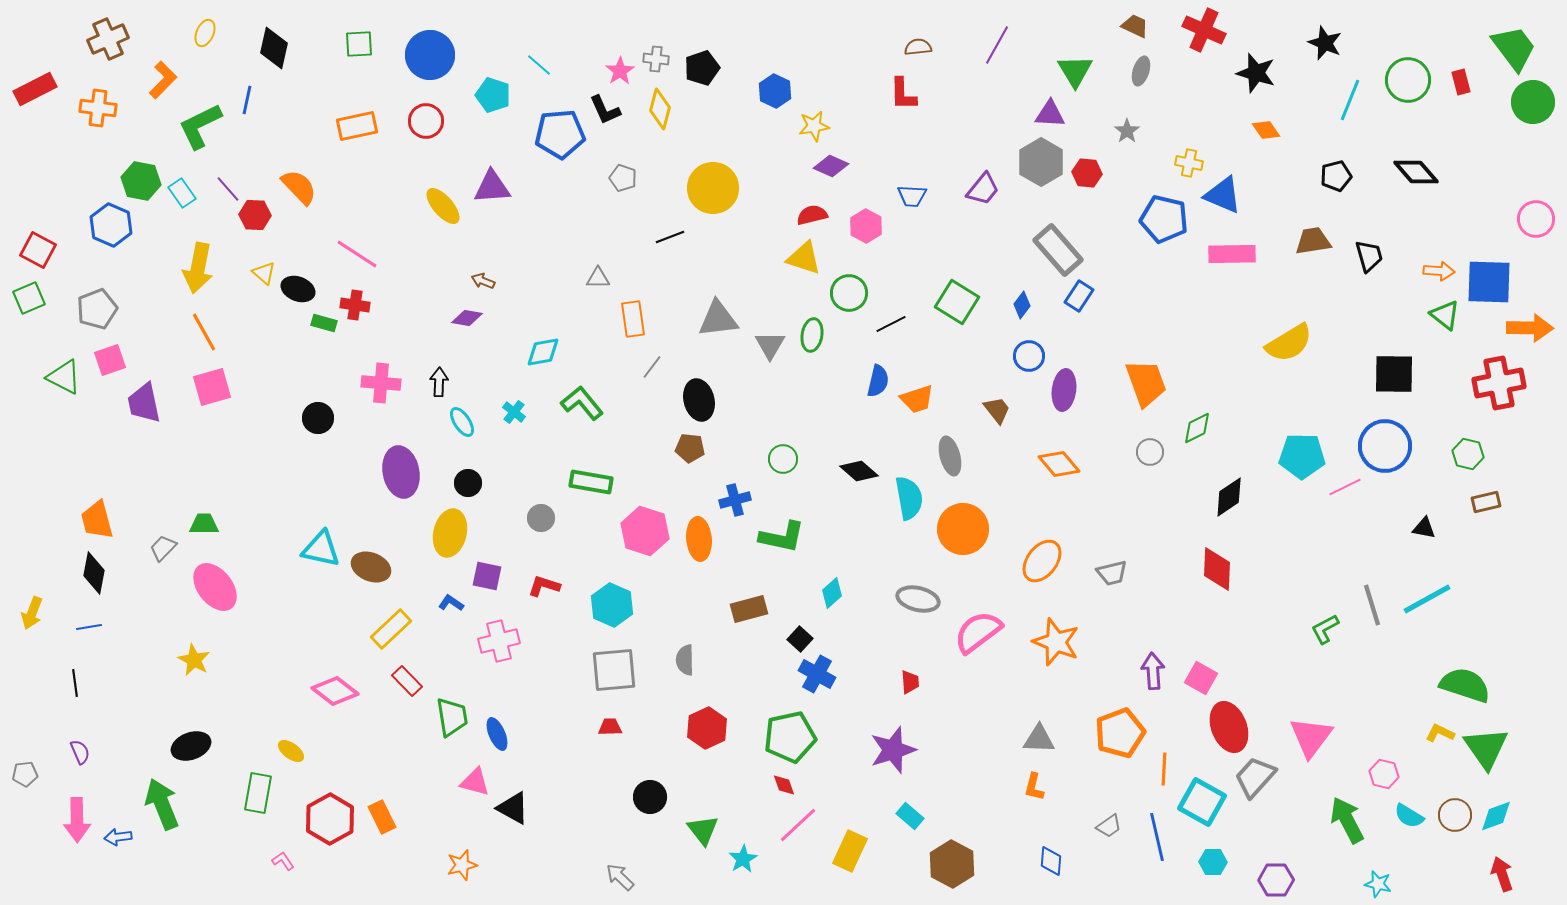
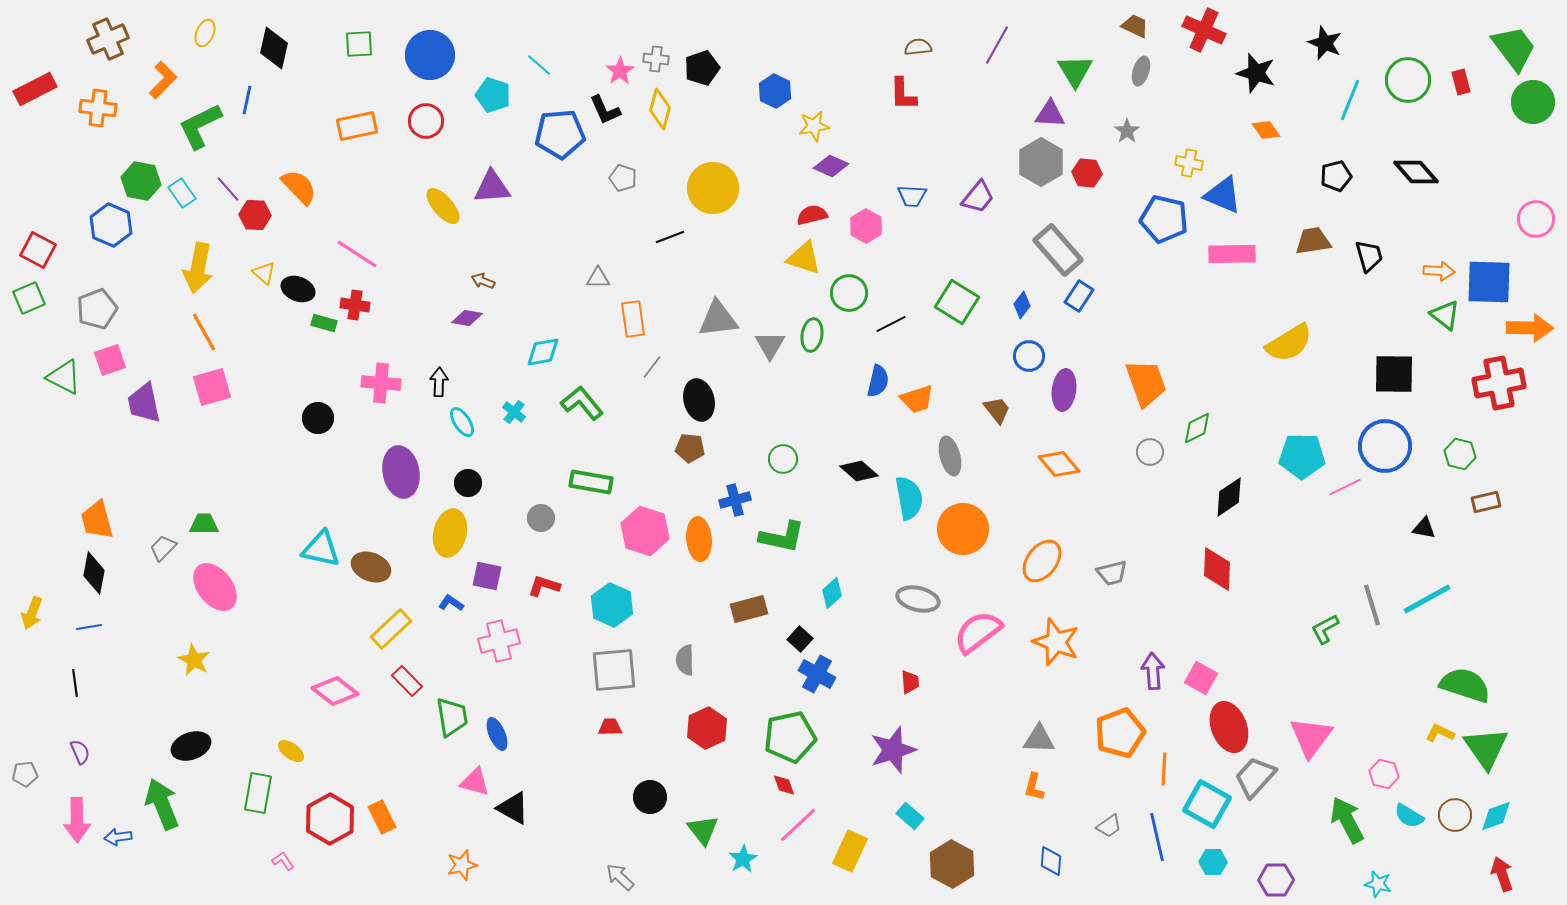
purple trapezoid at (983, 189): moved 5 px left, 8 px down
green hexagon at (1468, 454): moved 8 px left
cyan square at (1202, 802): moved 5 px right, 2 px down
